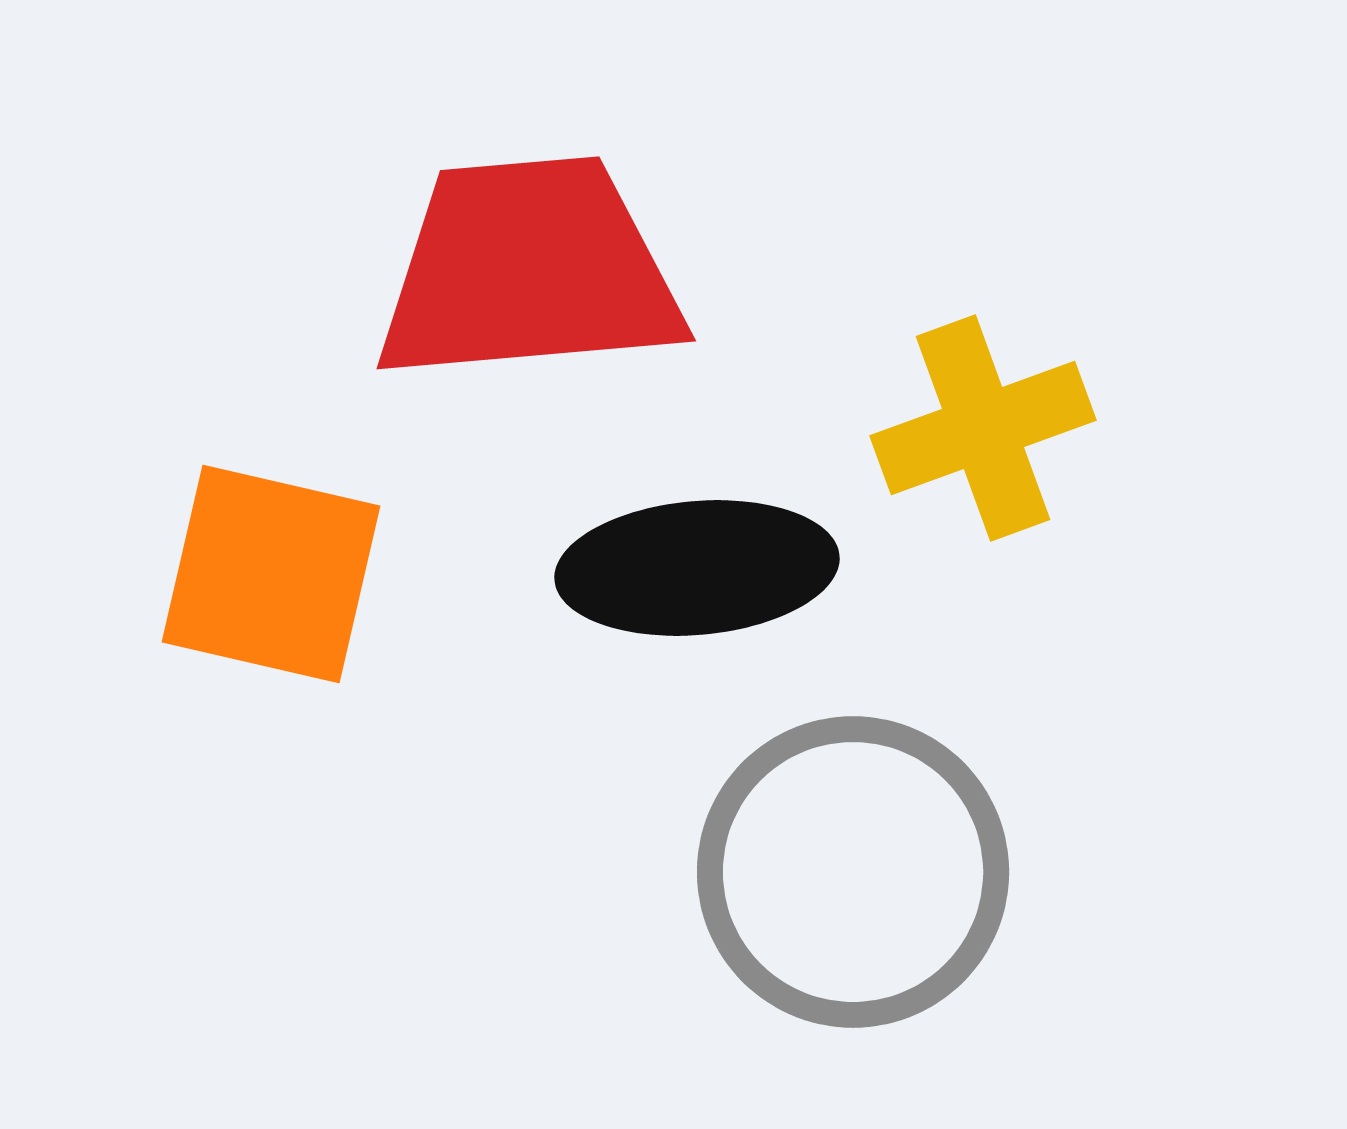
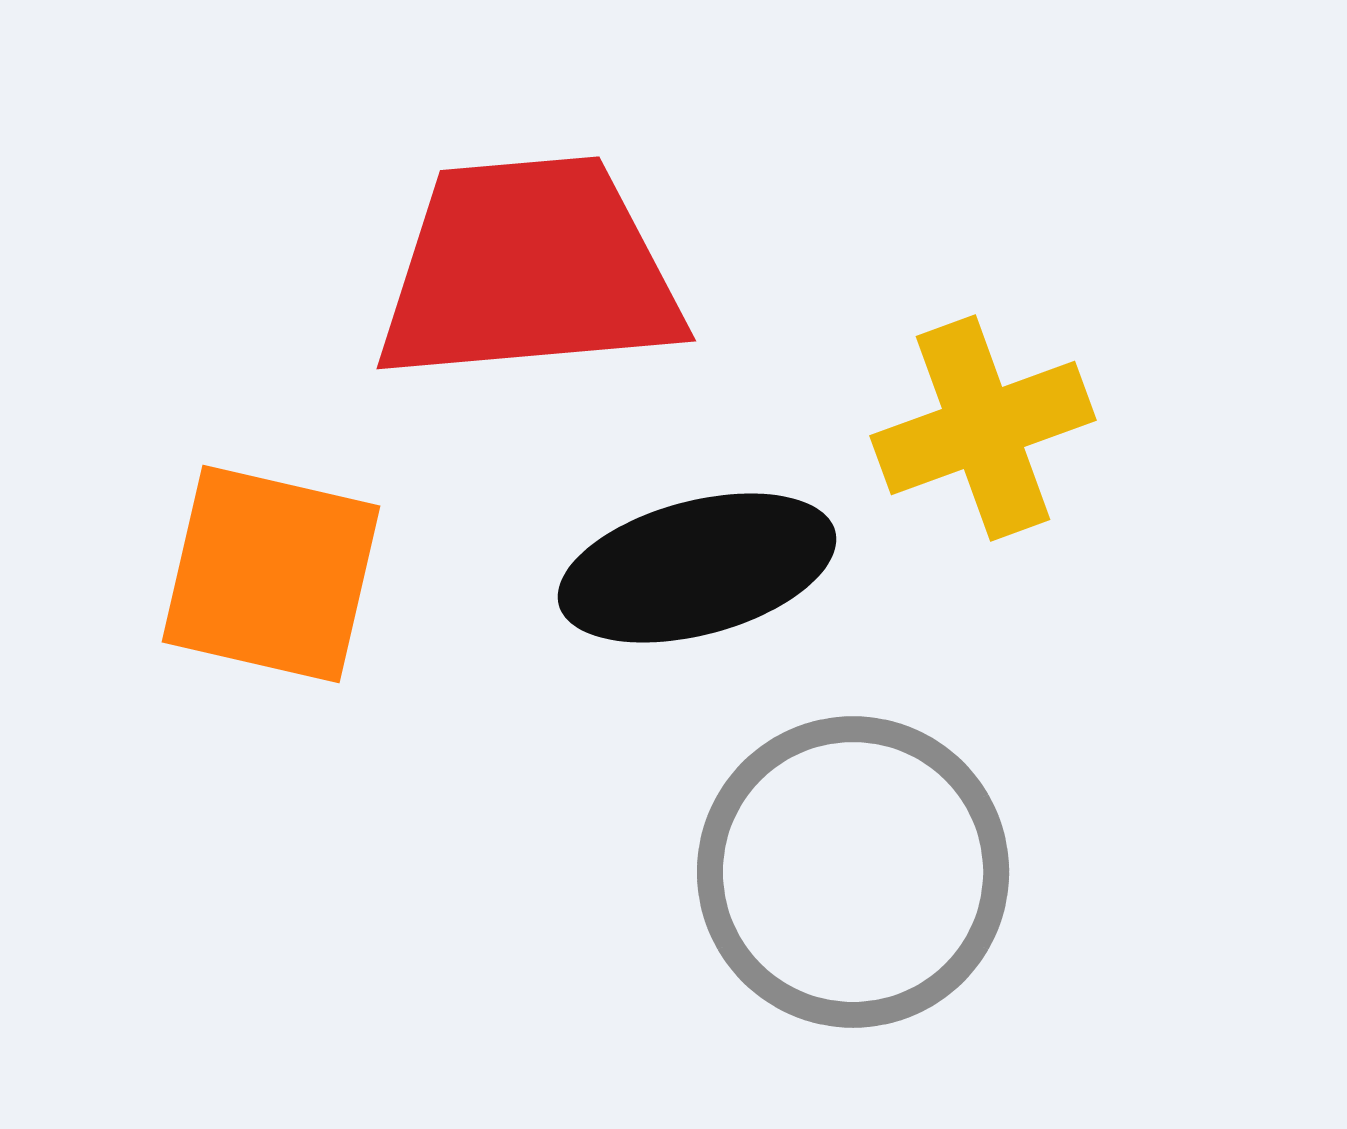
black ellipse: rotated 10 degrees counterclockwise
